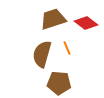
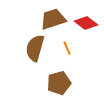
brown semicircle: moved 7 px left, 6 px up
brown pentagon: rotated 20 degrees counterclockwise
